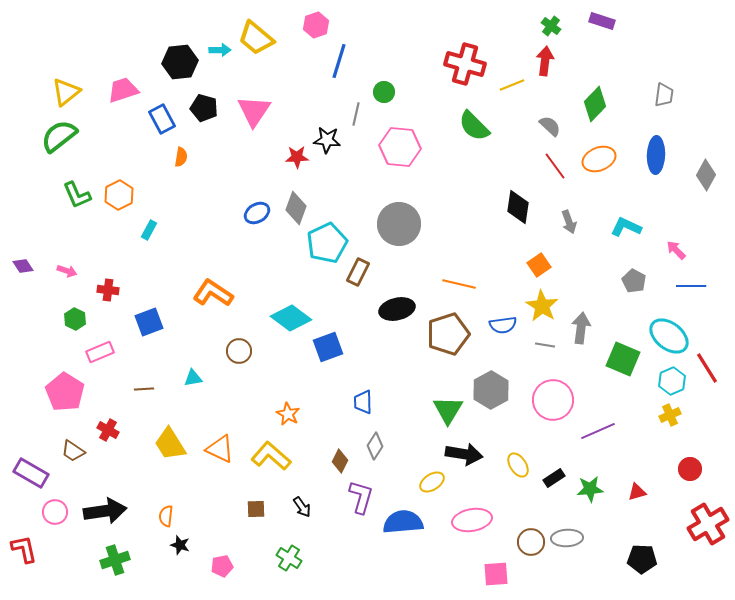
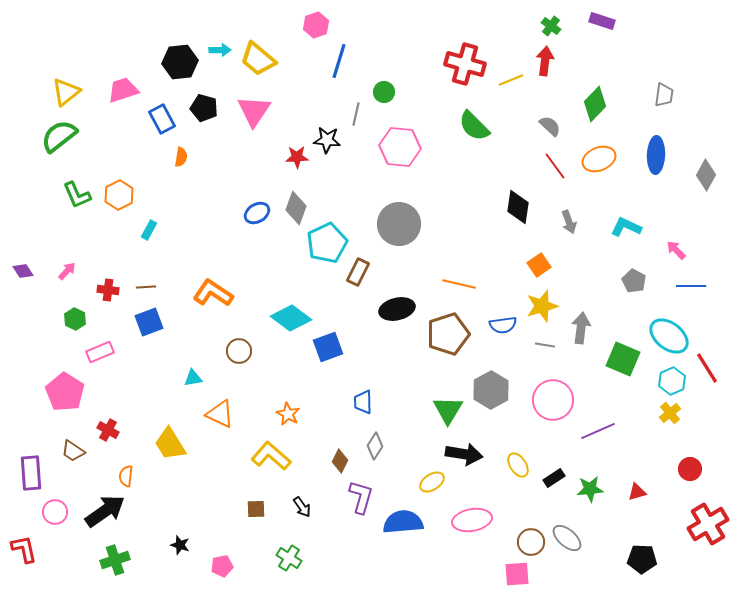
yellow trapezoid at (256, 38): moved 2 px right, 21 px down
yellow line at (512, 85): moved 1 px left, 5 px up
purple diamond at (23, 266): moved 5 px down
pink arrow at (67, 271): rotated 66 degrees counterclockwise
yellow star at (542, 306): rotated 24 degrees clockwise
brown line at (144, 389): moved 2 px right, 102 px up
yellow cross at (670, 415): moved 2 px up; rotated 15 degrees counterclockwise
orange triangle at (220, 449): moved 35 px up
purple rectangle at (31, 473): rotated 56 degrees clockwise
black arrow at (105, 511): rotated 27 degrees counterclockwise
orange semicircle at (166, 516): moved 40 px left, 40 px up
gray ellipse at (567, 538): rotated 44 degrees clockwise
pink square at (496, 574): moved 21 px right
